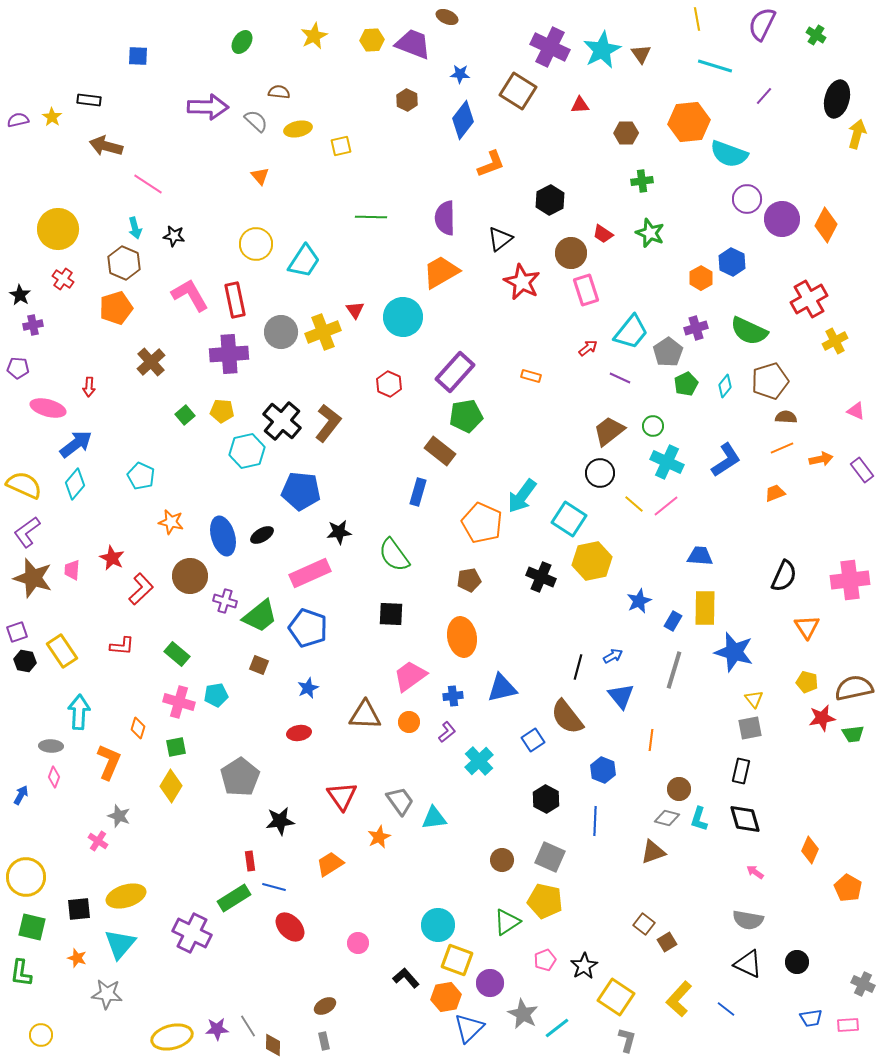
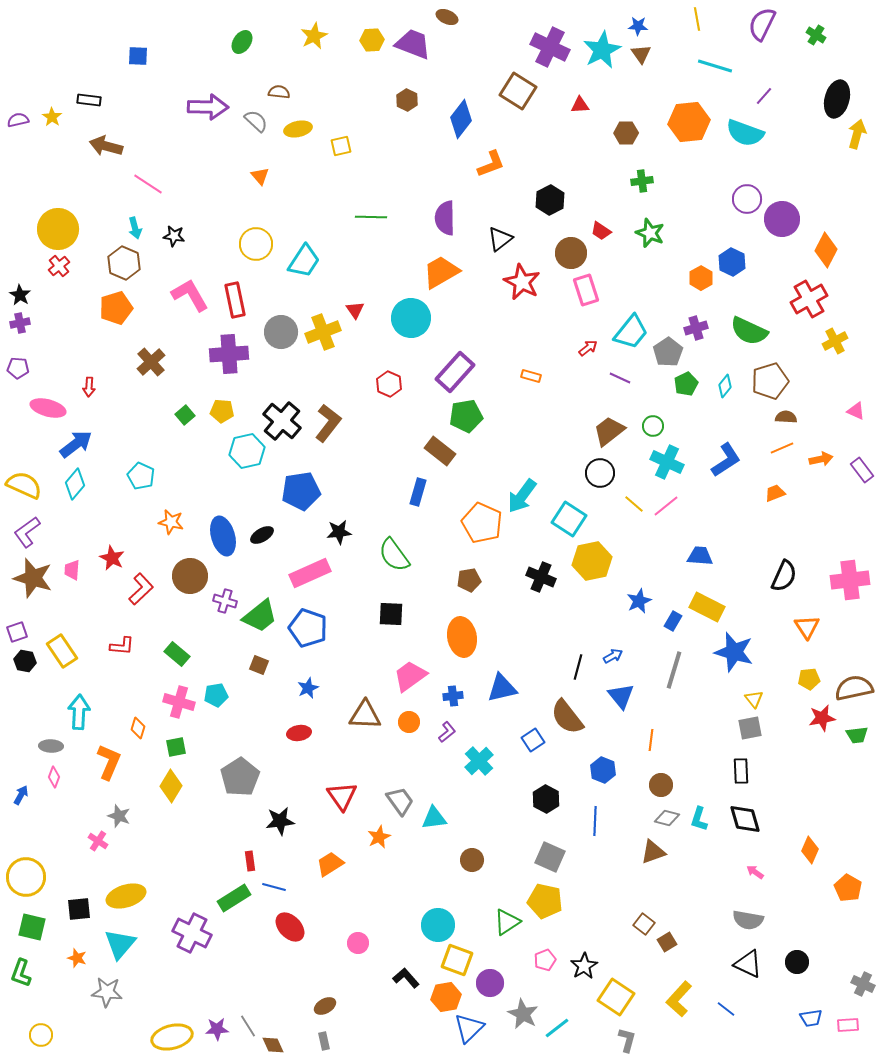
blue star at (460, 74): moved 178 px right, 48 px up
blue diamond at (463, 120): moved 2 px left, 1 px up
cyan semicircle at (729, 154): moved 16 px right, 21 px up
orange diamond at (826, 225): moved 25 px down
red trapezoid at (603, 234): moved 2 px left, 3 px up
red cross at (63, 279): moved 4 px left, 13 px up; rotated 15 degrees clockwise
cyan circle at (403, 317): moved 8 px right, 1 px down
purple cross at (33, 325): moved 13 px left, 2 px up
blue pentagon at (301, 491): rotated 15 degrees counterclockwise
yellow rectangle at (705, 608): moved 2 px right, 1 px up; rotated 64 degrees counterclockwise
yellow pentagon at (807, 682): moved 2 px right, 3 px up; rotated 20 degrees counterclockwise
green trapezoid at (853, 734): moved 4 px right, 1 px down
black rectangle at (741, 771): rotated 15 degrees counterclockwise
brown circle at (679, 789): moved 18 px left, 4 px up
brown circle at (502, 860): moved 30 px left
green L-shape at (21, 973): rotated 12 degrees clockwise
gray star at (107, 994): moved 2 px up
brown diamond at (273, 1045): rotated 25 degrees counterclockwise
